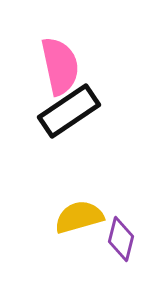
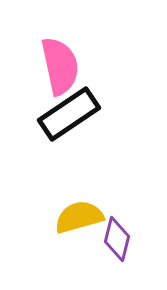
black rectangle: moved 3 px down
purple diamond: moved 4 px left
